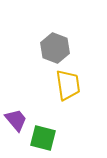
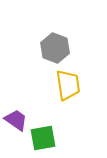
purple trapezoid: rotated 15 degrees counterclockwise
green square: rotated 24 degrees counterclockwise
